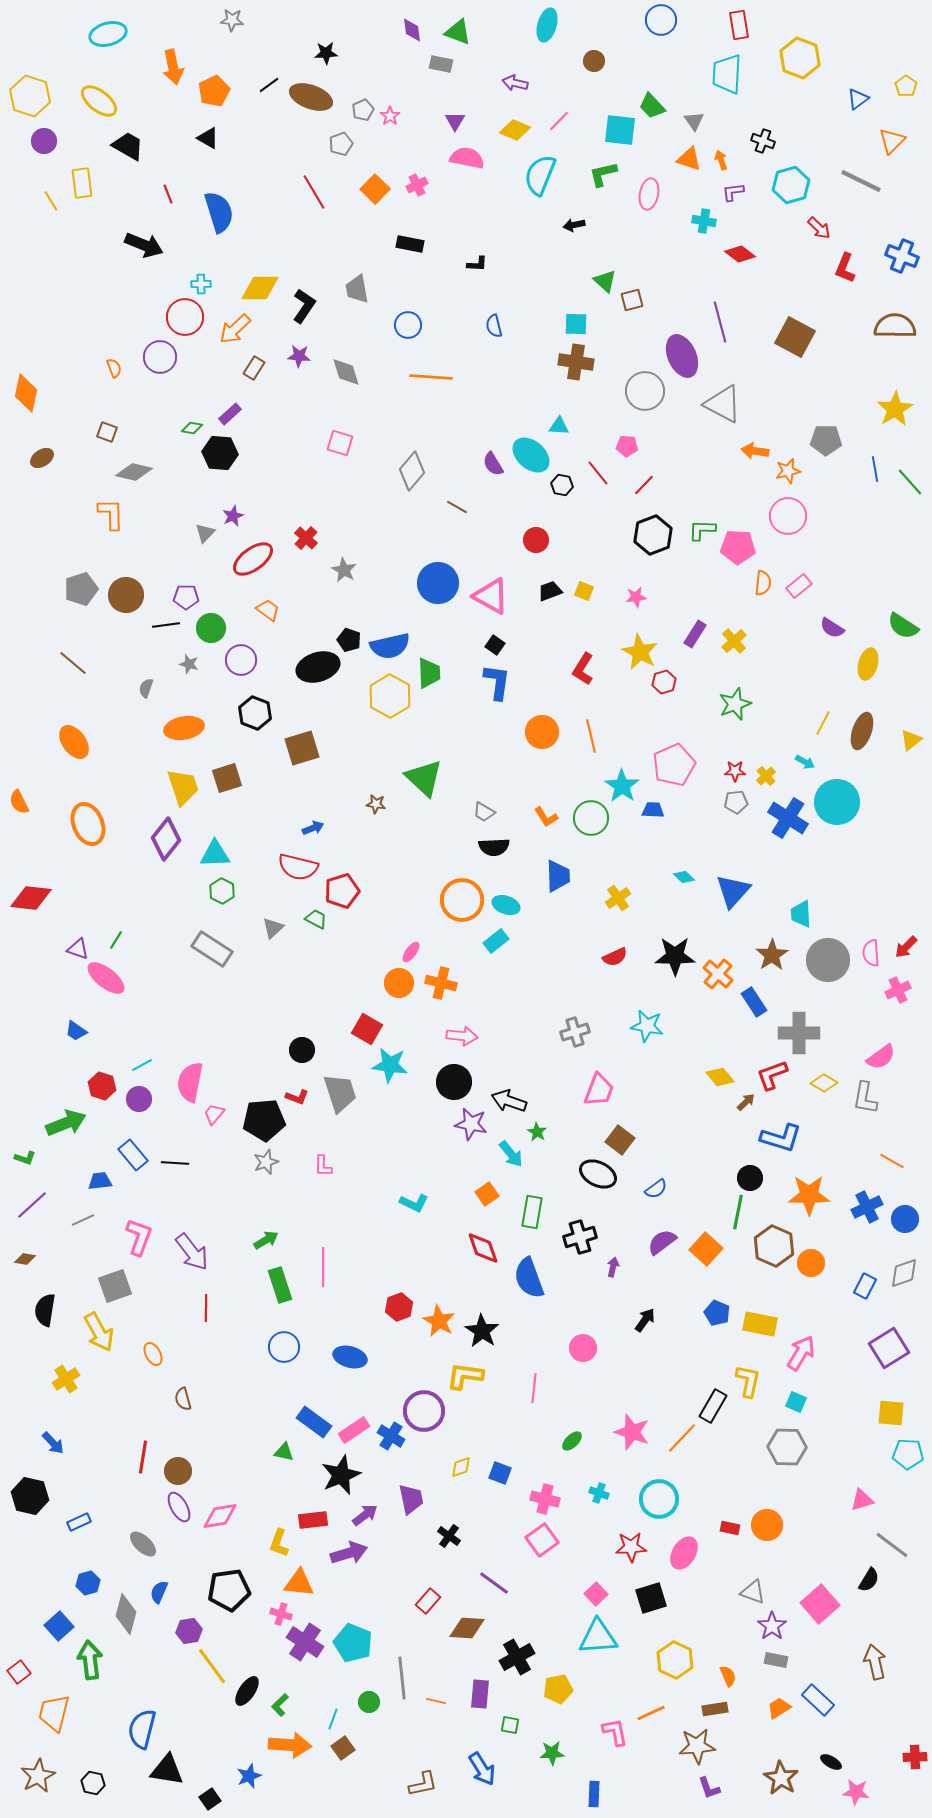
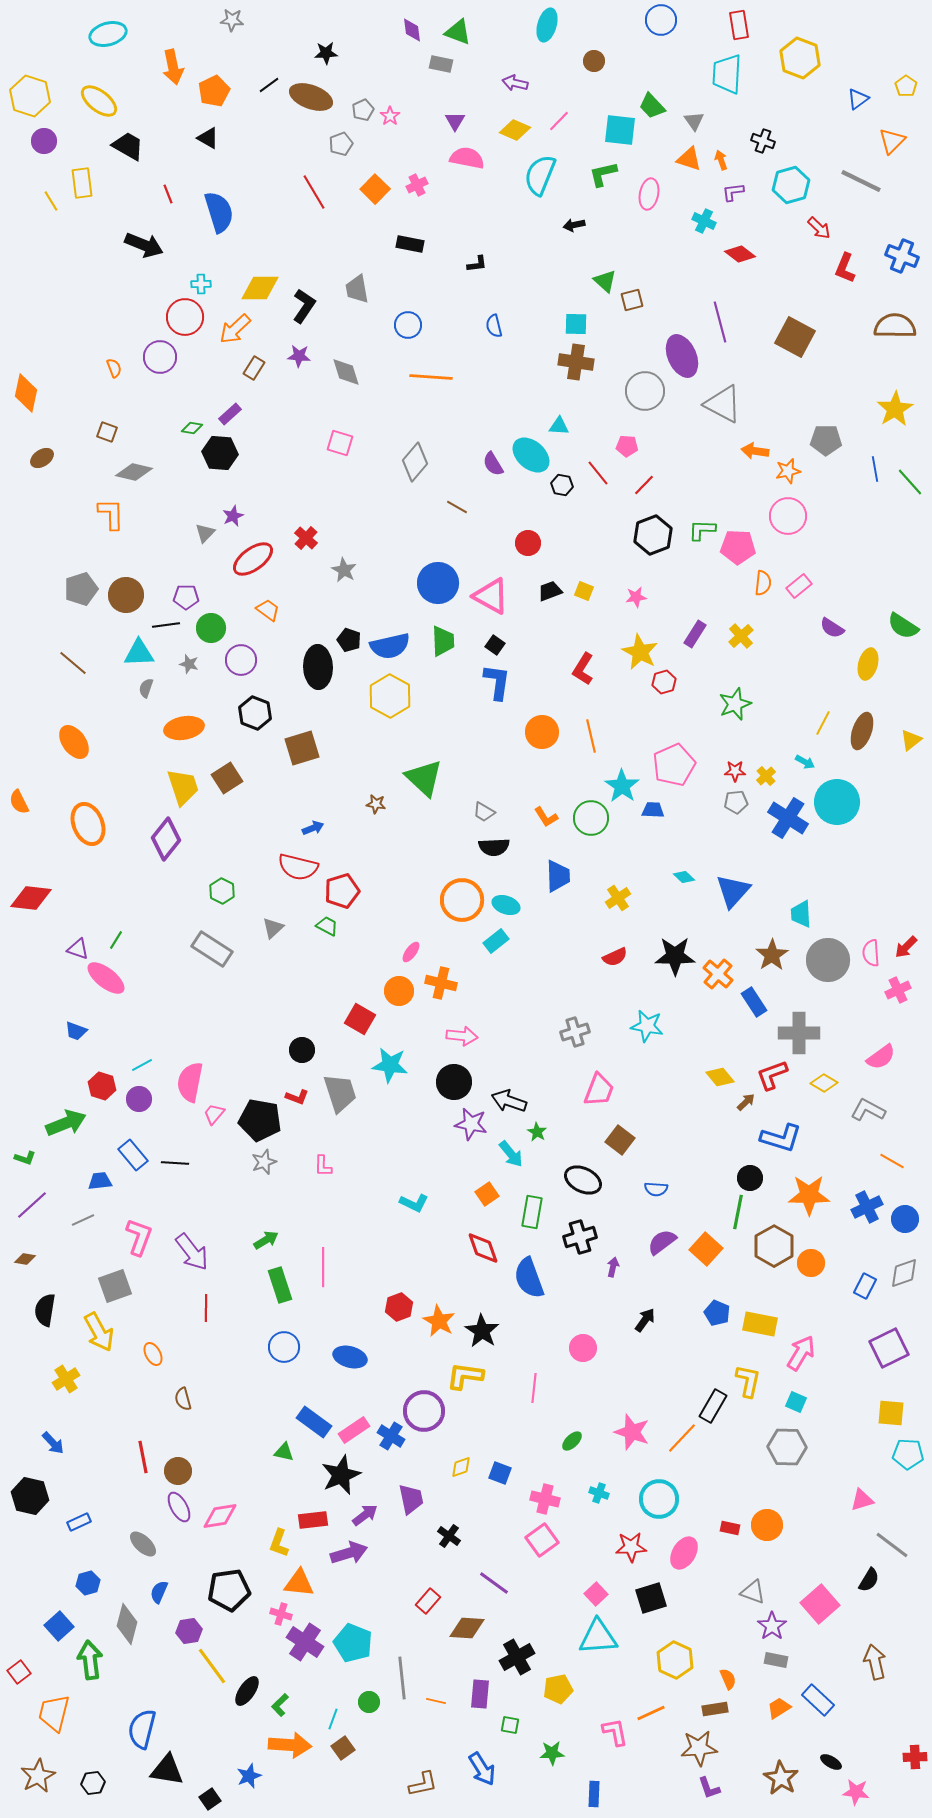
cyan cross at (704, 221): rotated 15 degrees clockwise
black L-shape at (477, 264): rotated 10 degrees counterclockwise
gray diamond at (412, 471): moved 3 px right, 9 px up
red circle at (536, 540): moved 8 px left, 3 px down
yellow cross at (734, 641): moved 7 px right, 5 px up
black ellipse at (318, 667): rotated 75 degrees counterclockwise
green trapezoid at (429, 673): moved 14 px right, 32 px up
brown square at (227, 778): rotated 16 degrees counterclockwise
cyan triangle at (215, 854): moved 76 px left, 201 px up
green trapezoid at (316, 919): moved 11 px right, 7 px down
orange circle at (399, 983): moved 8 px down
red square at (367, 1029): moved 7 px left, 10 px up
blue trapezoid at (76, 1031): rotated 15 degrees counterclockwise
gray L-shape at (865, 1098): moved 3 px right, 12 px down; rotated 108 degrees clockwise
black pentagon at (264, 1120): moved 4 px left; rotated 15 degrees clockwise
gray star at (266, 1162): moved 2 px left
black ellipse at (598, 1174): moved 15 px left, 6 px down
blue semicircle at (656, 1189): rotated 40 degrees clockwise
brown hexagon at (774, 1246): rotated 6 degrees clockwise
purple square at (889, 1348): rotated 6 degrees clockwise
red line at (143, 1457): rotated 20 degrees counterclockwise
gray diamond at (126, 1614): moved 1 px right, 10 px down
orange semicircle at (728, 1676): moved 3 px down
brown star at (697, 1746): moved 2 px right, 2 px down
black hexagon at (93, 1783): rotated 20 degrees counterclockwise
